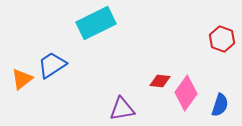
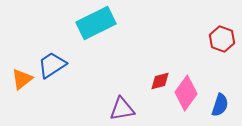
red diamond: rotated 20 degrees counterclockwise
